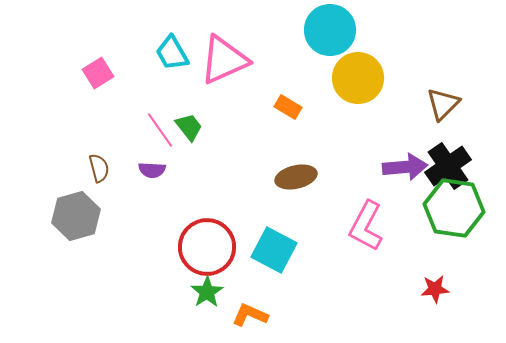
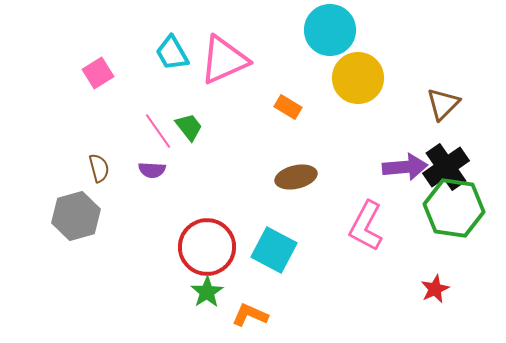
pink line: moved 2 px left, 1 px down
black cross: moved 2 px left, 1 px down
red star: rotated 20 degrees counterclockwise
